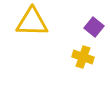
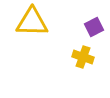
purple square: rotated 24 degrees clockwise
